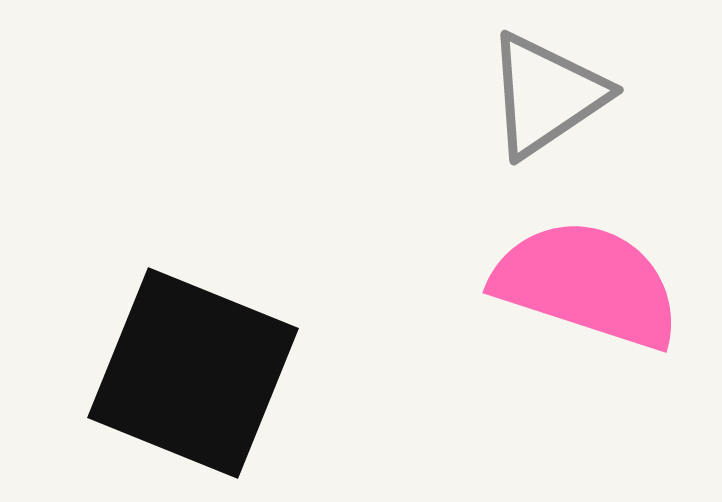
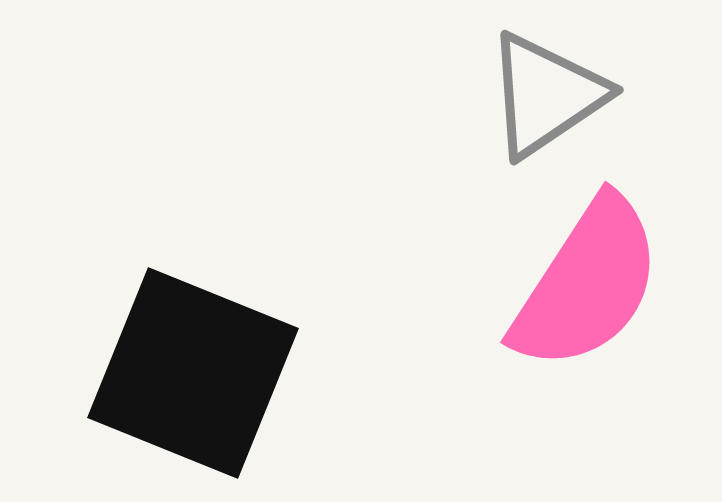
pink semicircle: rotated 105 degrees clockwise
